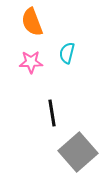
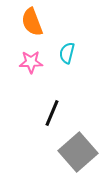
black line: rotated 32 degrees clockwise
